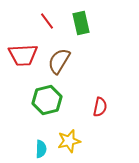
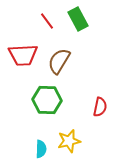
green rectangle: moved 3 px left, 4 px up; rotated 15 degrees counterclockwise
green hexagon: rotated 16 degrees clockwise
